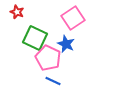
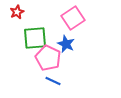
red star: rotated 24 degrees clockwise
green square: rotated 30 degrees counterclockwise
